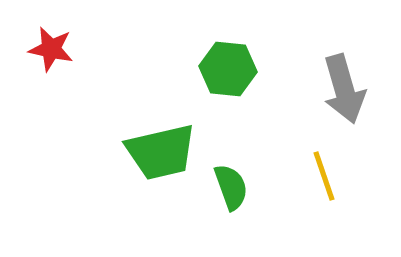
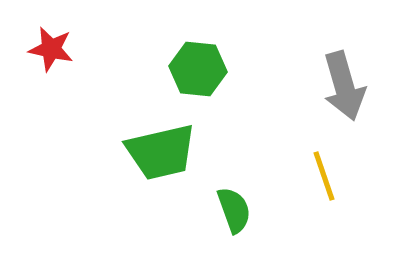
green hexagon: moved 30 px left
gray arrow: moved 3 px up
green semicircle: moved 3 px right, 23 px down
